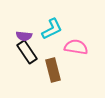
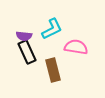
black rectangle: rotated 10 degrees clockwise
